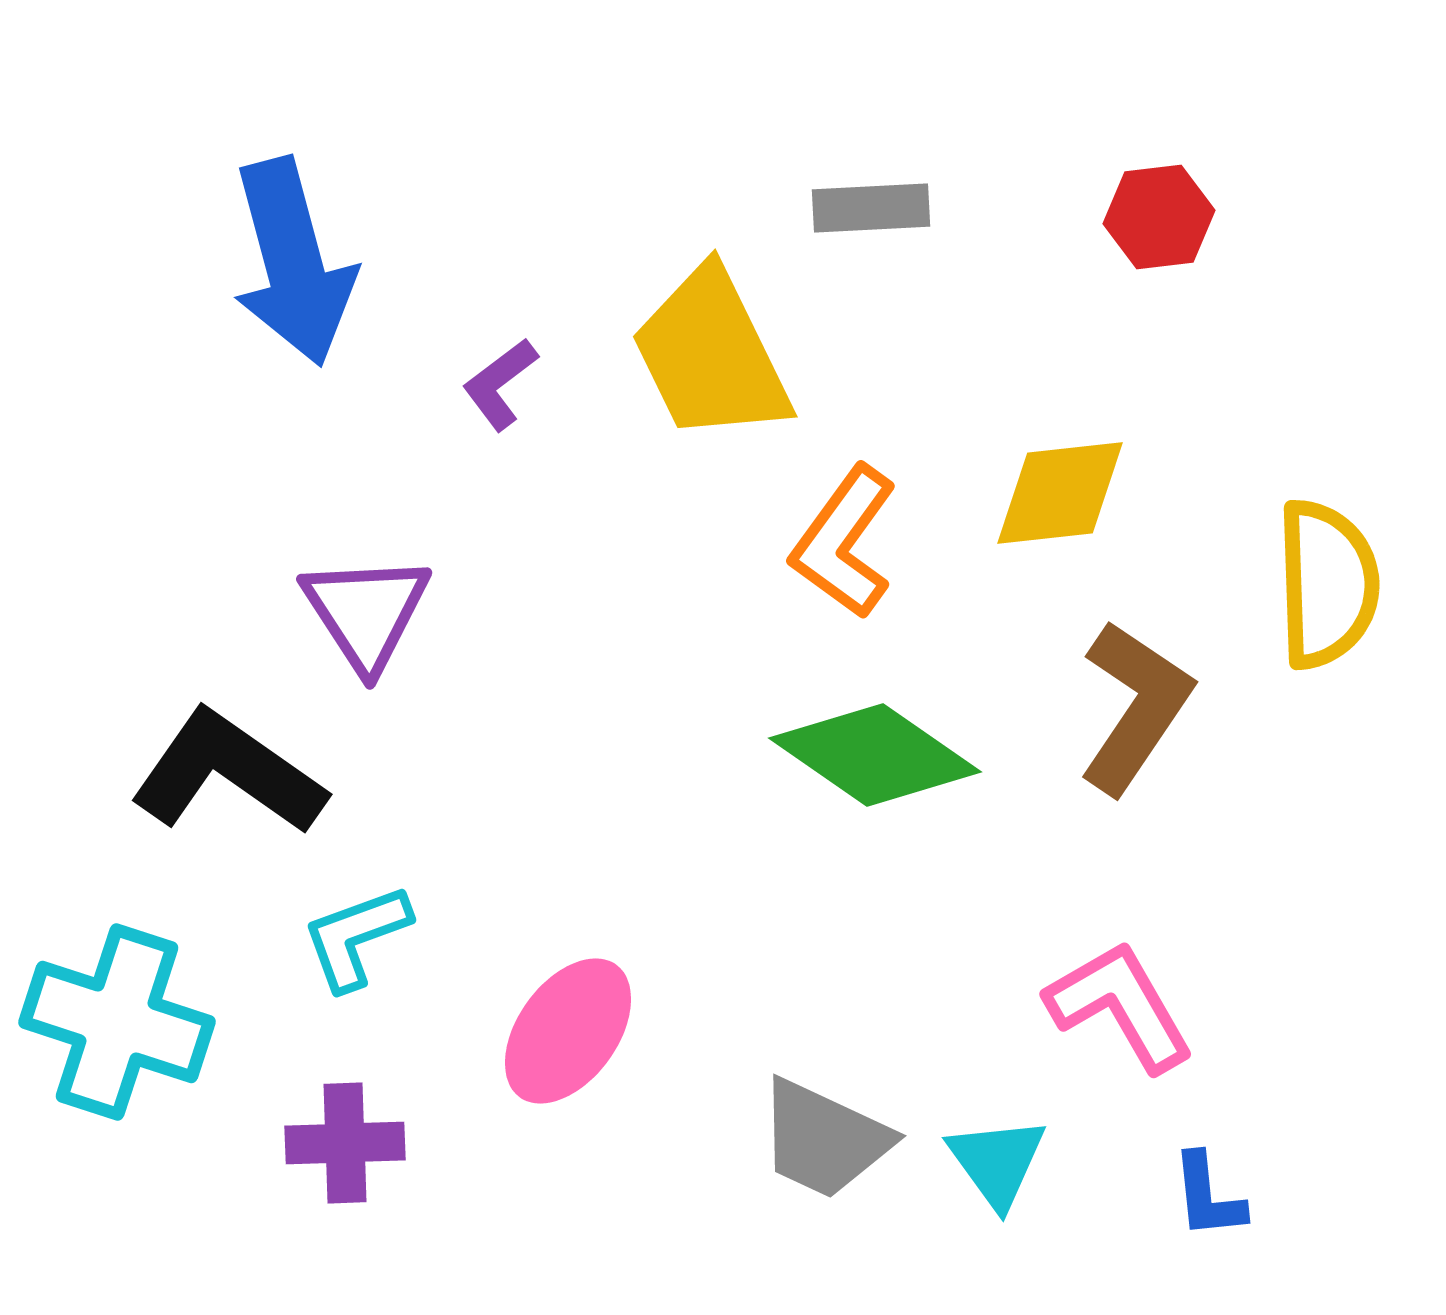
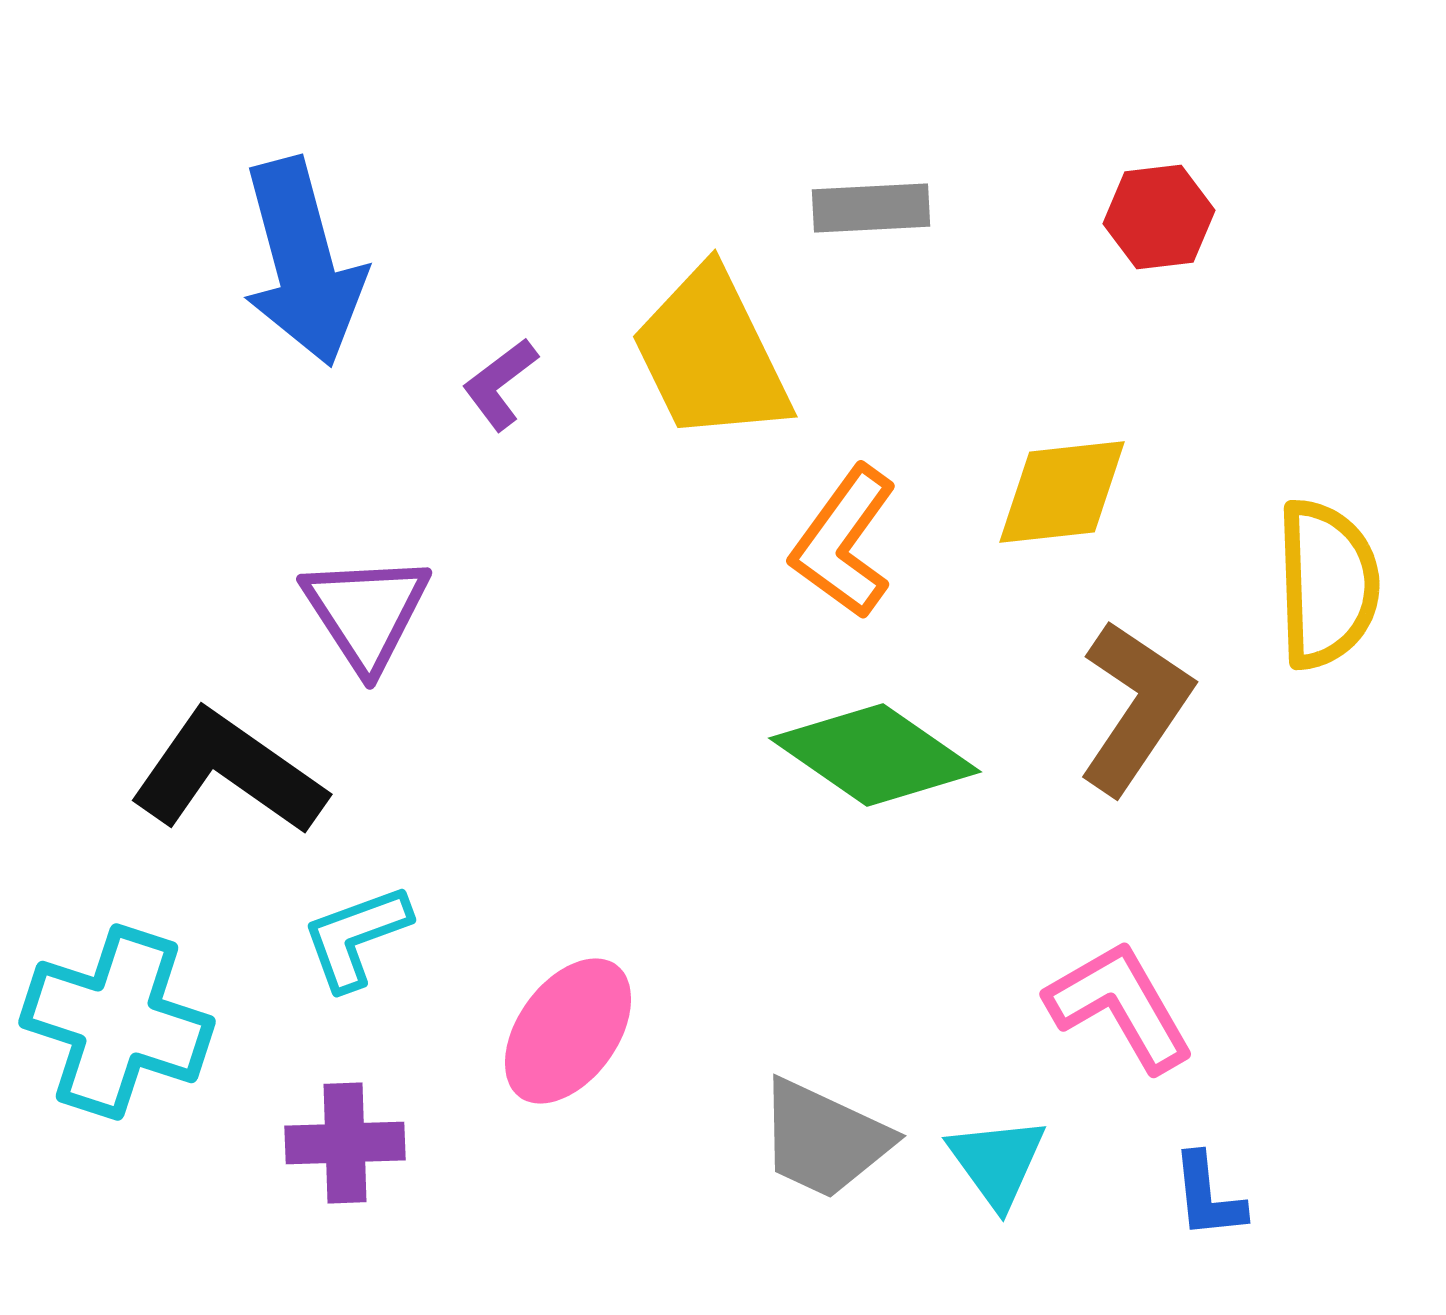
blue arrow: moved 10 px right
yellow diamond: moved 2 px right, 1 px up
